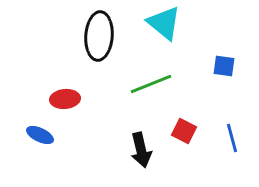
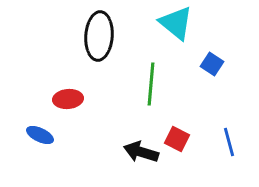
cyan triangle: moved 12 px right
blue square: moved 12 px left, 2 px up; rotated 25 degrees clockwise
green line: rotated 63 degrees counterclockwise
red ellipse: moved 3 px right
red square: moved 7 px left, 8 px down
blue line: moved 3 px left, 4 px down
black arrow: moved 2 px down; rotated 120 degrees clockwise
